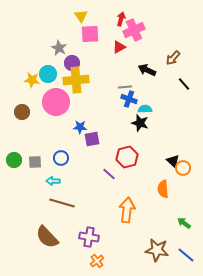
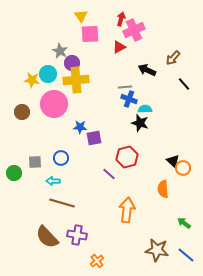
gray star: moved 1 px right, 3 px down
pink circle: moved 2 px left, 2 px down
purple square: moved 2 px right, 1 px up
green circle: moved 13 px down
purple cross: moved 12 px left, 2 px up
